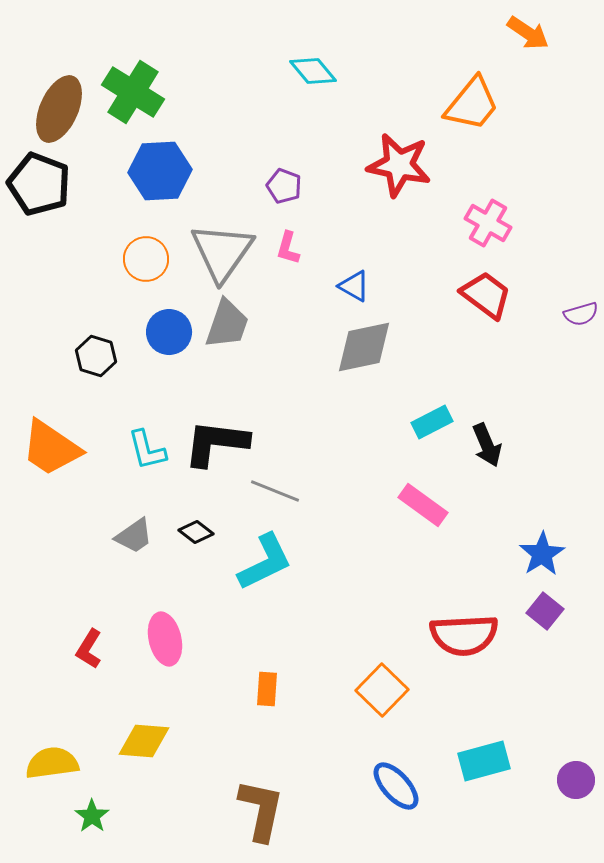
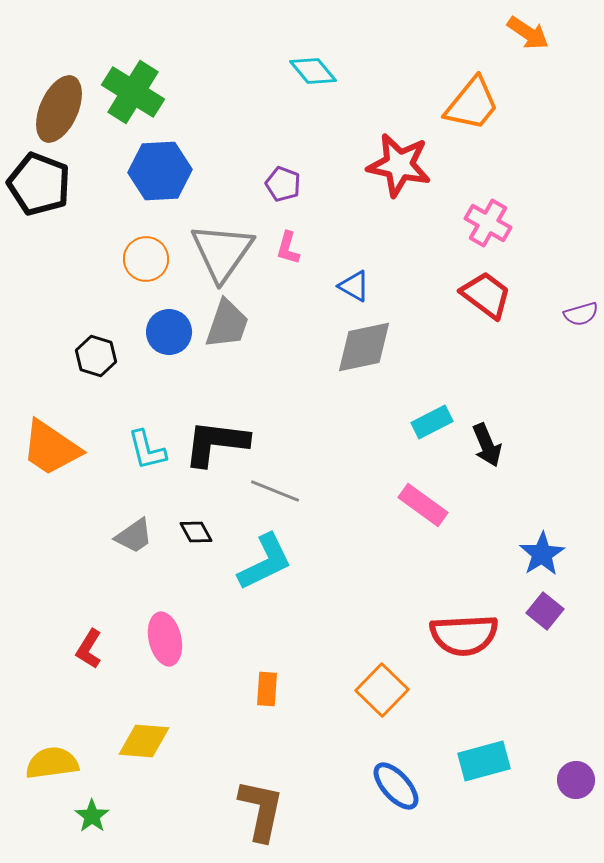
purple pentagon at (284, 186): moved 1 px left, 2 px up
black diamond at (196, 532): rotated 24 degrees clockwise
